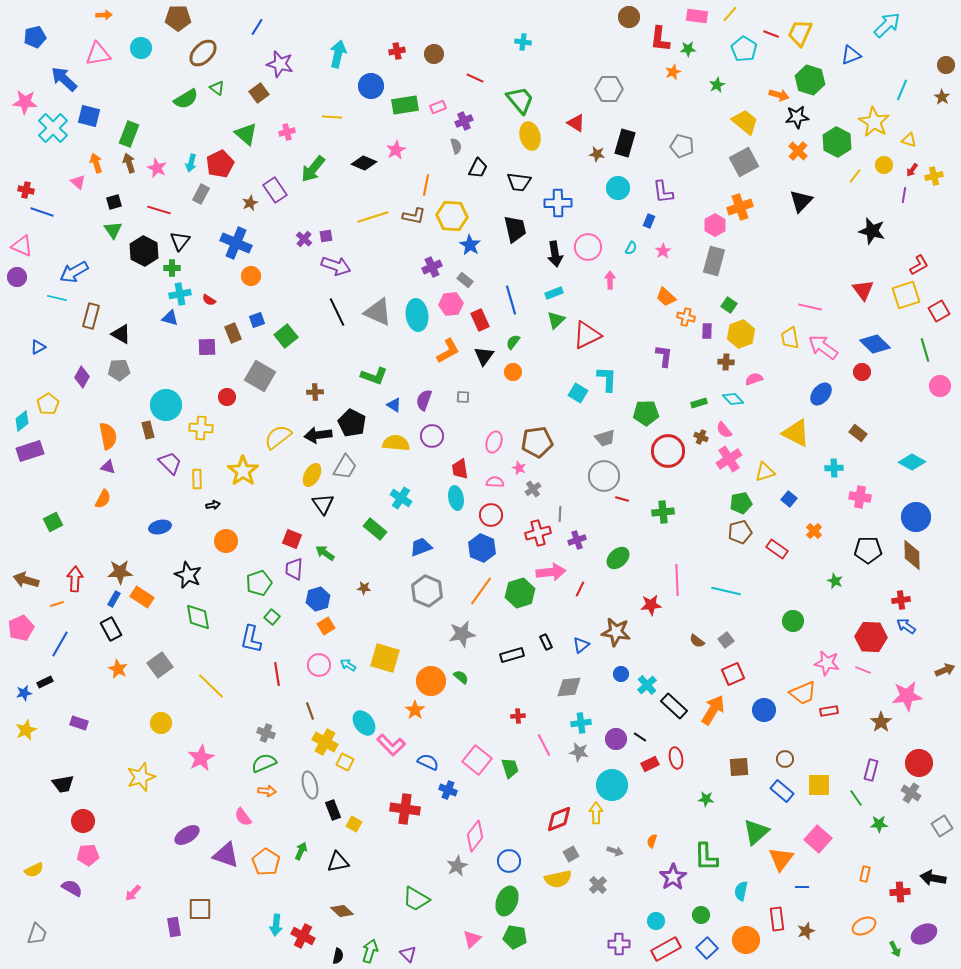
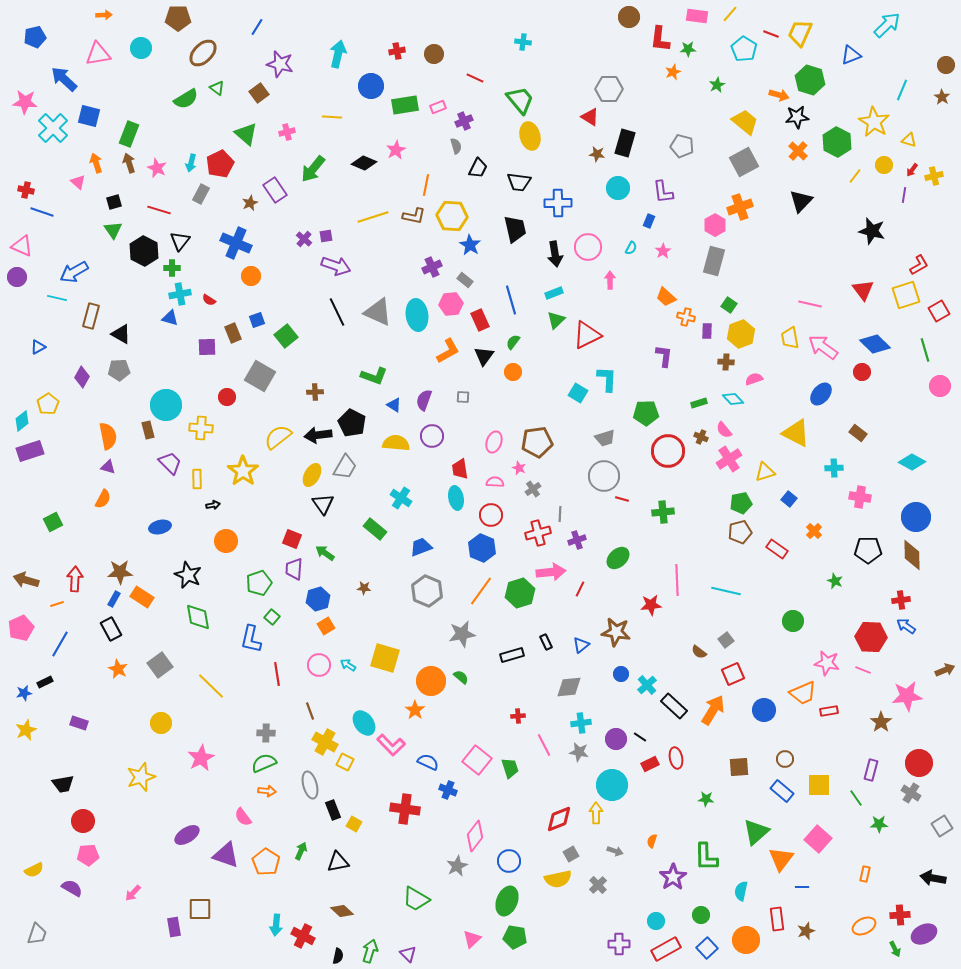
red triangle at (576, 123): moved 14 px right, 6 px up
pink line at (810, 307): moved 3 px up
brown semicircle at (697, 641): moved 2 px right, 11 px down
gray cross at (266, 733): rotated 18 degrees counterclockwise
red cross at (900, 892): moved 23 px down
